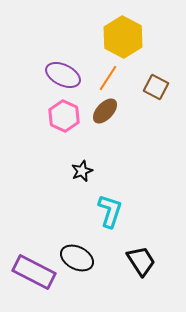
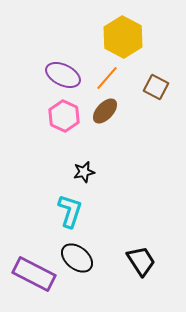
orange line: moved 1 px left; rotated 8 degrees clockwise
black star: moved 2 px right, 1 px down; rotated 10 degrees clockwise
cyan L-shape: moved 40 px left
black ellipse: rotated 12 degrees clockwise
purple rectangle: moved 2 px down
